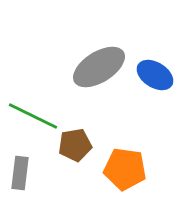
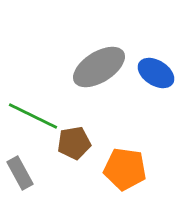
blue ellipse: moved 1 px right, 2 px up
brown pentagon: moved 1 px left, 2 px up
gray rectangle: rotated 36 degrees counterclockwise
